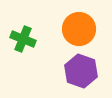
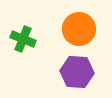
purple hexagon: moved 4 px left, 1 px down; rotated 16 degrees counterclockwise
